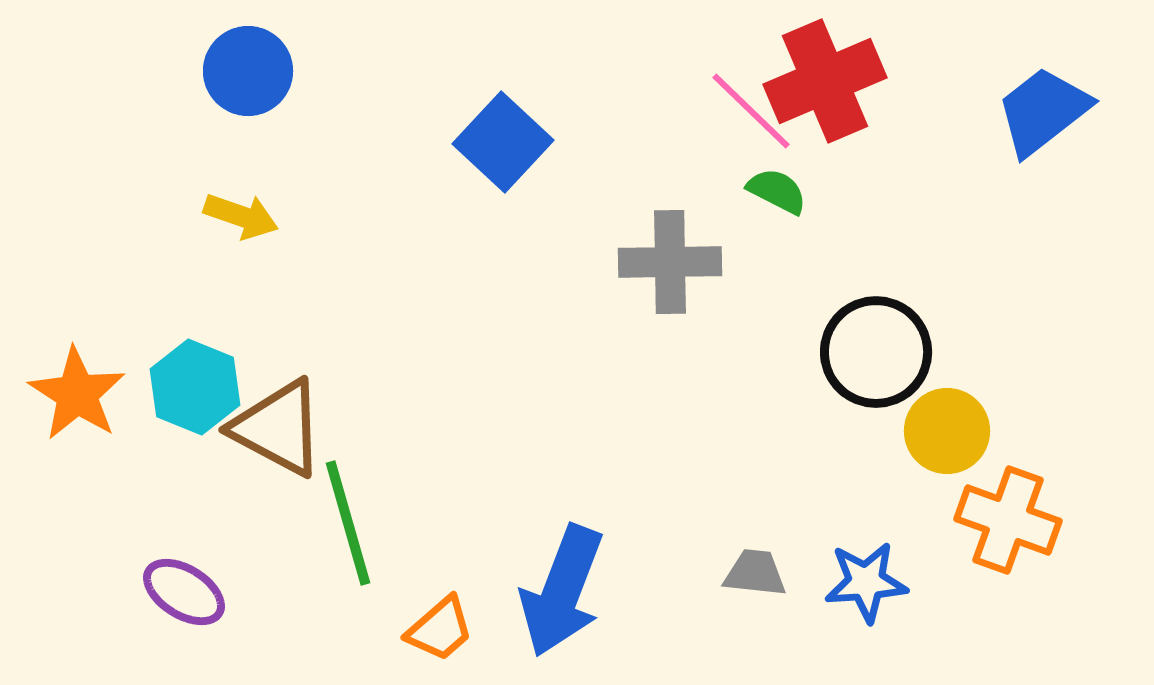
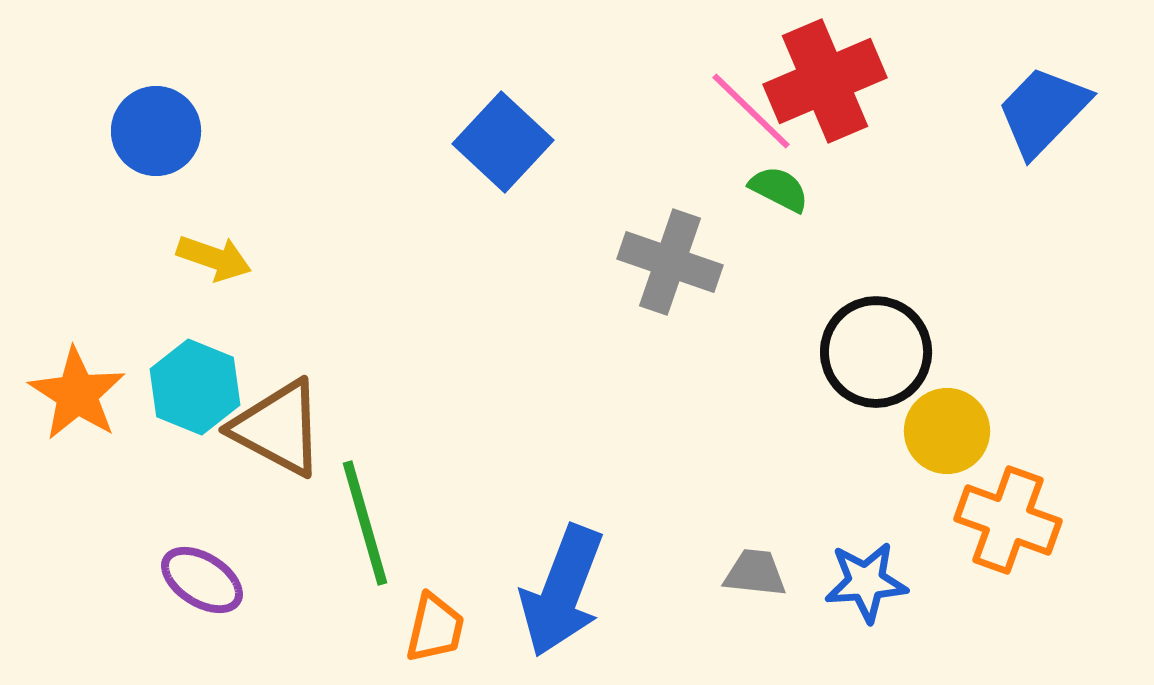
blue circle: moved 92 px left, 60 px down
blue trapezoid: rotated 8 degrees counterclockwise
green semicircle: moved 2 px right, 2 px up
yellow arrow: moved 27 px left, 42 px down
gray cross: rotated 20 degrees clockwise
green line: moved 17 px right
purple ellipse: moved 18 px right, 12 px up
orange trapezoid: moved 5 px left, 1 px up; rotated 36 degrees counterclockwise
